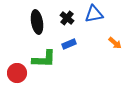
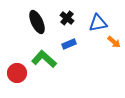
blue triangle: moved 4 px right, 9 px down
black ellipse: rotated 15 degrees counterclockwise
orange arrow: moved 1 px left, 1 px up
green L-shape: rotated 140 degrees counterclockwise
